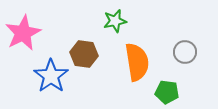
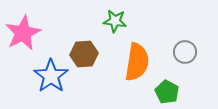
green star: rotated 20 degrees clockwise
brown hexagon: rotated 12 degrees counterclockwise
orange semicircle: rotated 18 degrees clockwise
green pentagon: rotated 20 degrees clockwise
